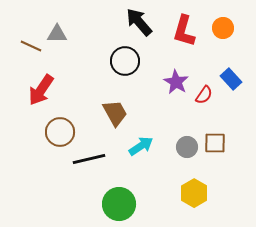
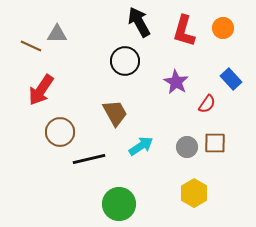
black arrow: rotated 12 degrees clockwise
red semicircle: moved 3 px right, 9 px down
